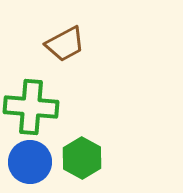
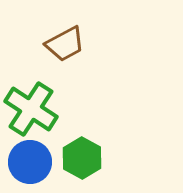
green cross: moved 2 px down; rotated 28 degrees clockwise
